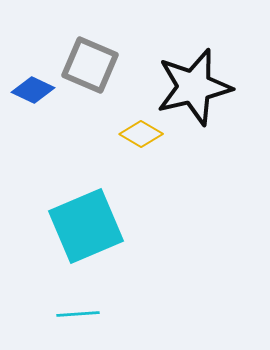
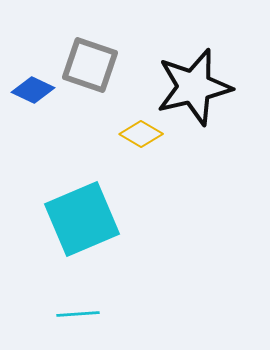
gray square: rotated 4 degrees counterclockwise
cyan square: moved 4 px left, 7 px up
